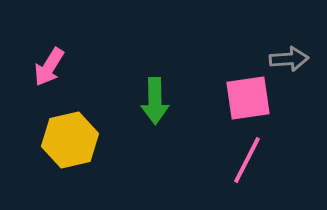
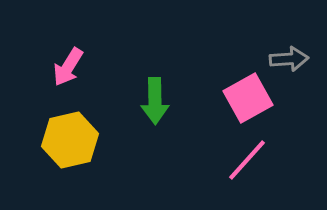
pink arrow: moved 19 px right
pink square: rotated 21 degrees counterclockwise
pink line: rotated 15 degrees clockwise
